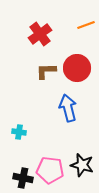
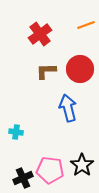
red circle: moved 3 px right, 1 px down
cyan cross: moved 3 px left
black star: rotated 20 degrees clockwise
black cross: rotated 36 degrees counterclockwise
